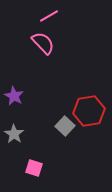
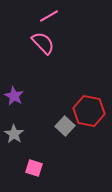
red hexagon: rotated 20 degrees clockwise
